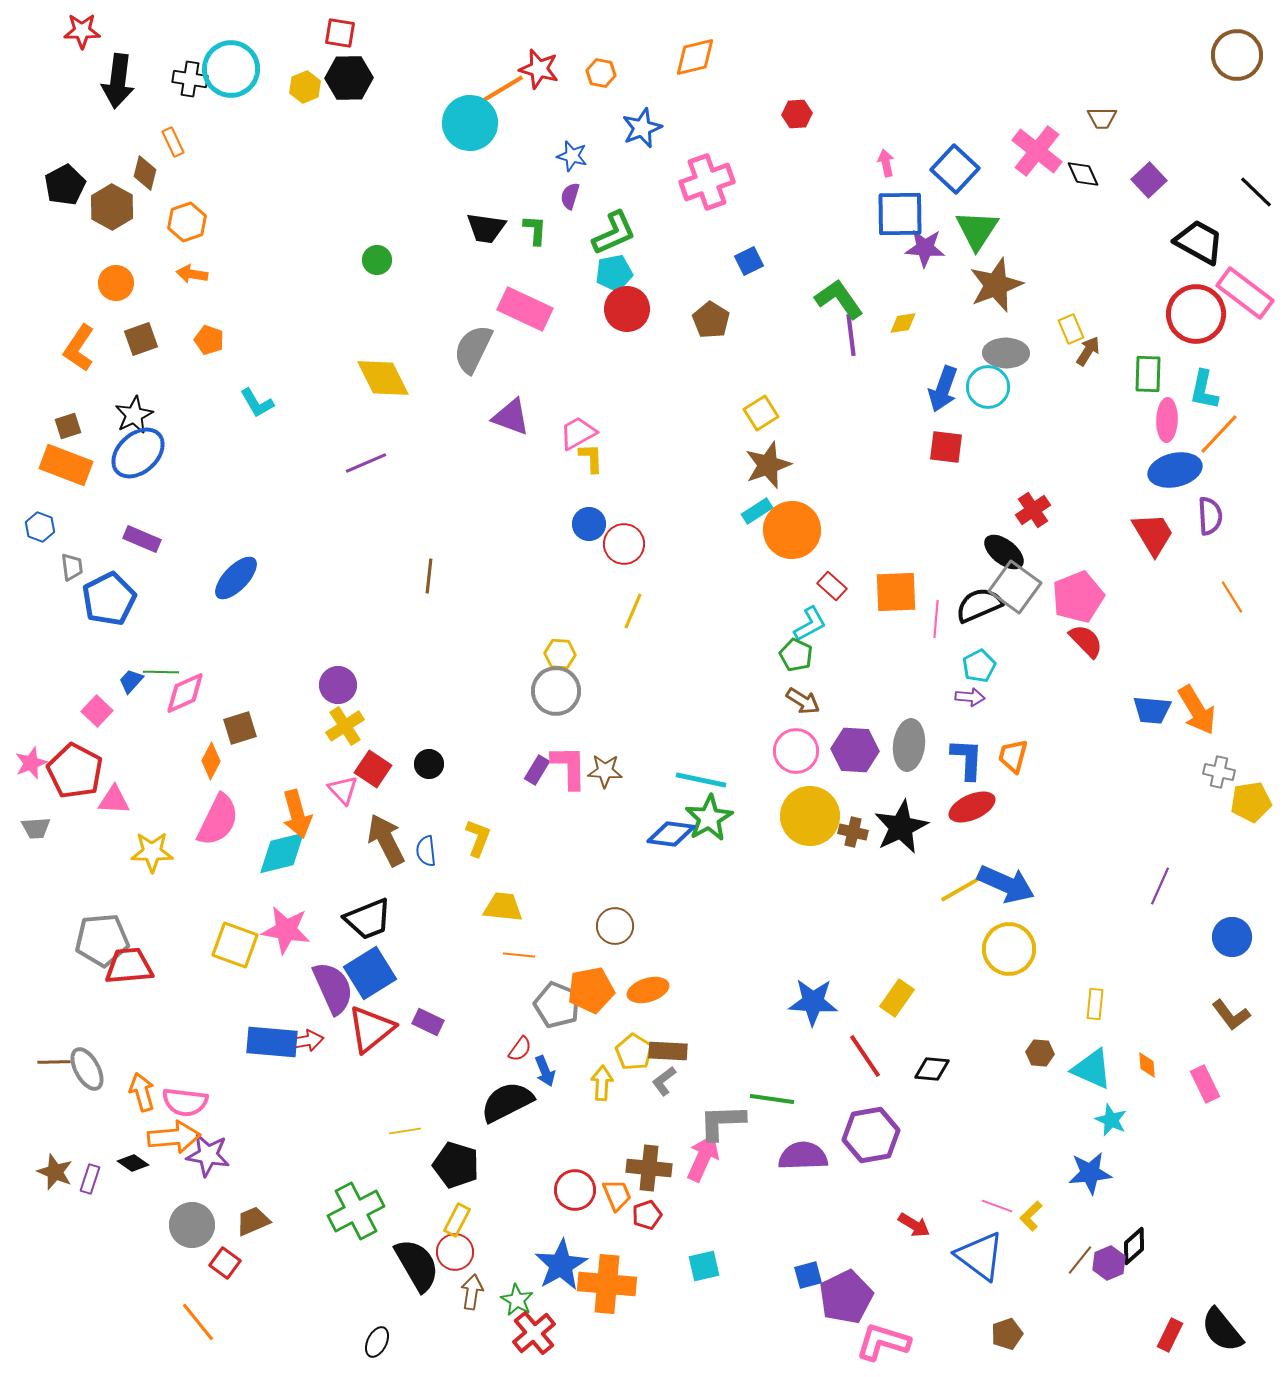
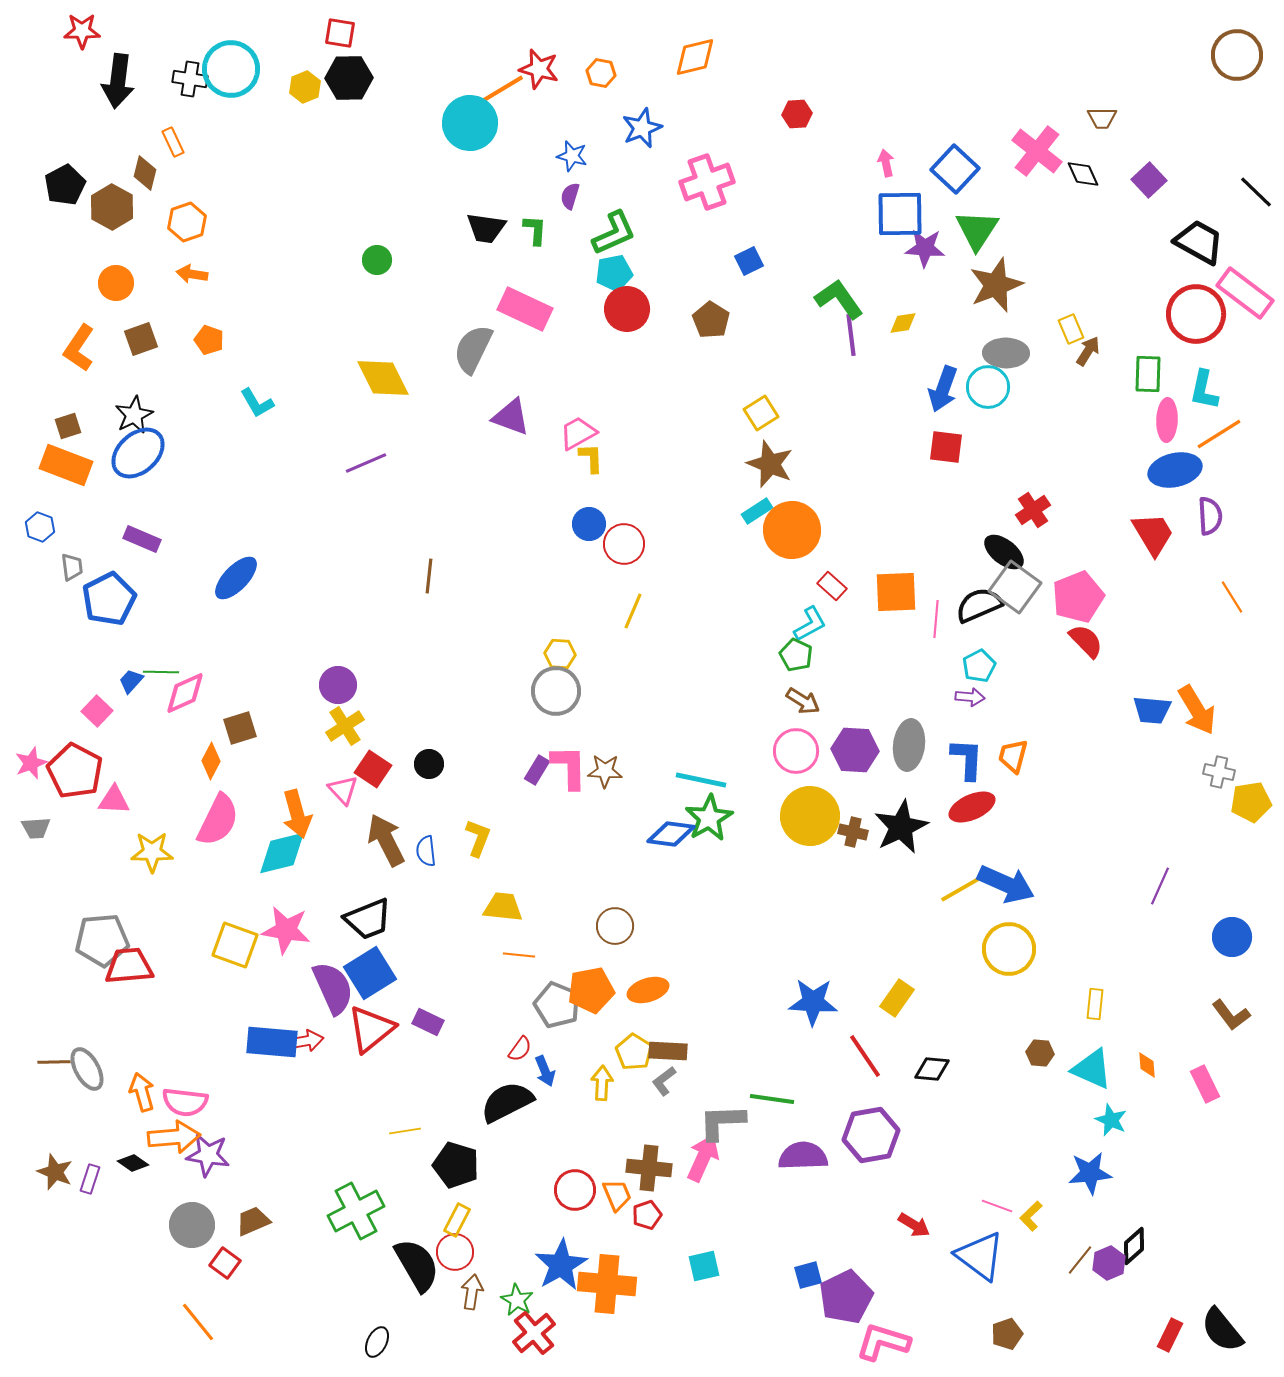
orange line at (1219, 434): rotated 15 degrees clockwise
brown star at (768, 465): moved 2 px right, 1 px up; rotated 30 degrees counterclockwise
